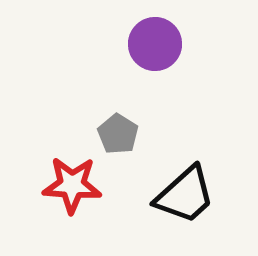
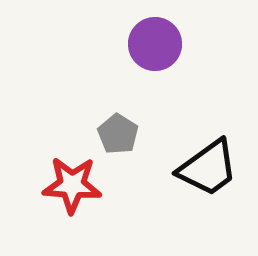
black trapezoid: moved 23 px right, 27 px up; rotated 6 degrees clockwise
